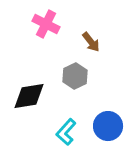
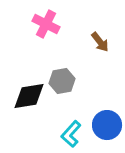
brown arrow: moved 9 px right
gray hexagon: moved 13 px left, 5 px down; rotated 15 degrees clockwise
blue circle: moved 1 px left, 1 px up
cyan L-shape: moved 5 px right, 2 px down
